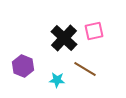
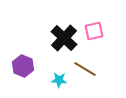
cyan star: moved 2 px right
